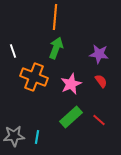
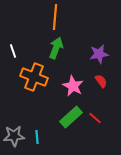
purple star: rotated 18 degrees counterclockwise
pink star: moved 2 px right, 2 px down; rotated 20 degrees counterclockwise
red line: moved 4 px left, 2 px up
cyan line: rotated 16 degrees counterclockwise
